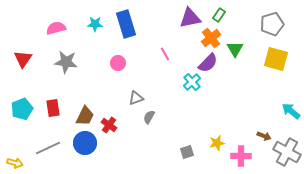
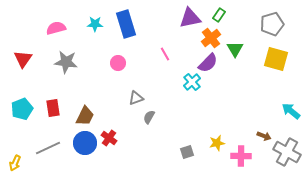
red cross: moved 13 px down
yellow arrow: rotated 98 degrees clockwise
